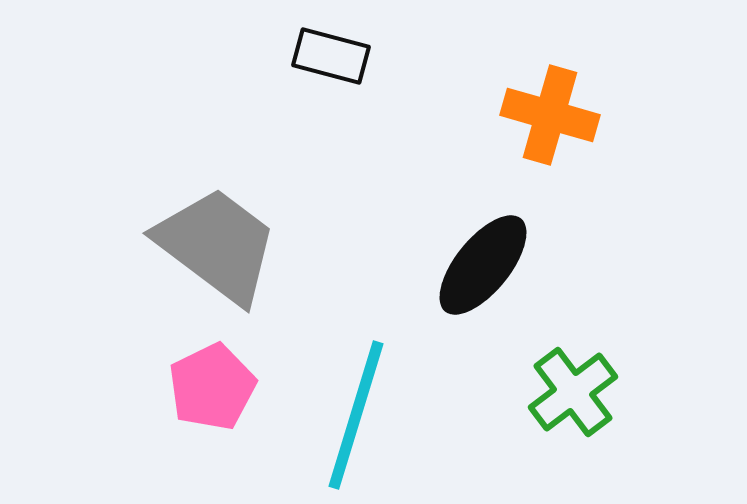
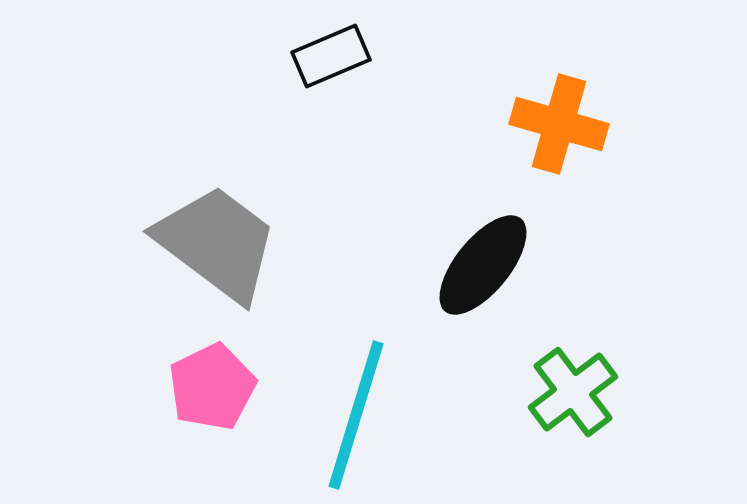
black rectangle: rotated 38 degrees counterclockwise
orange cross: moved 9 px right, 9 px down
gray trapezoid: moved 2 px up
